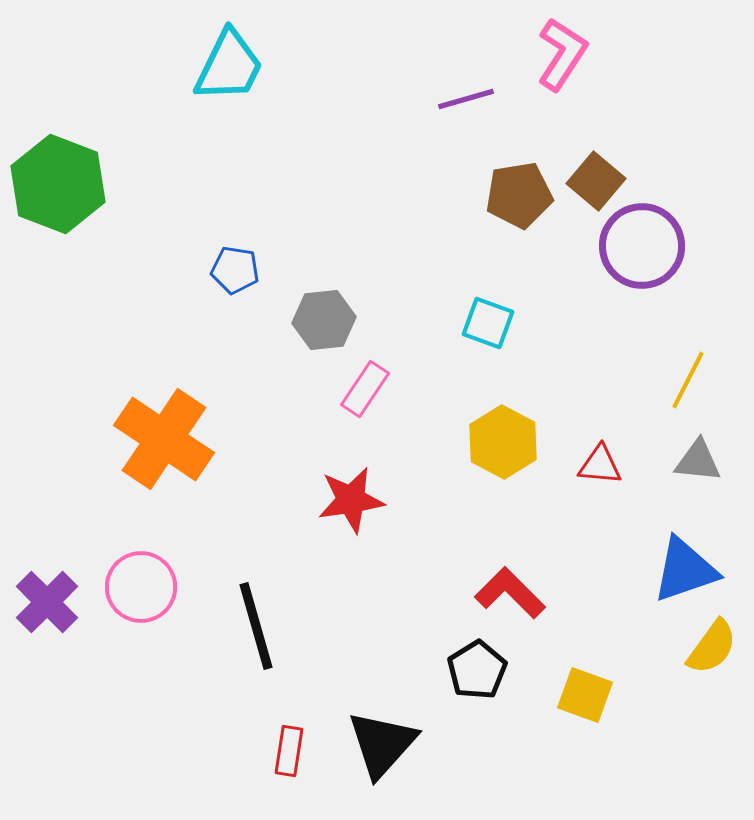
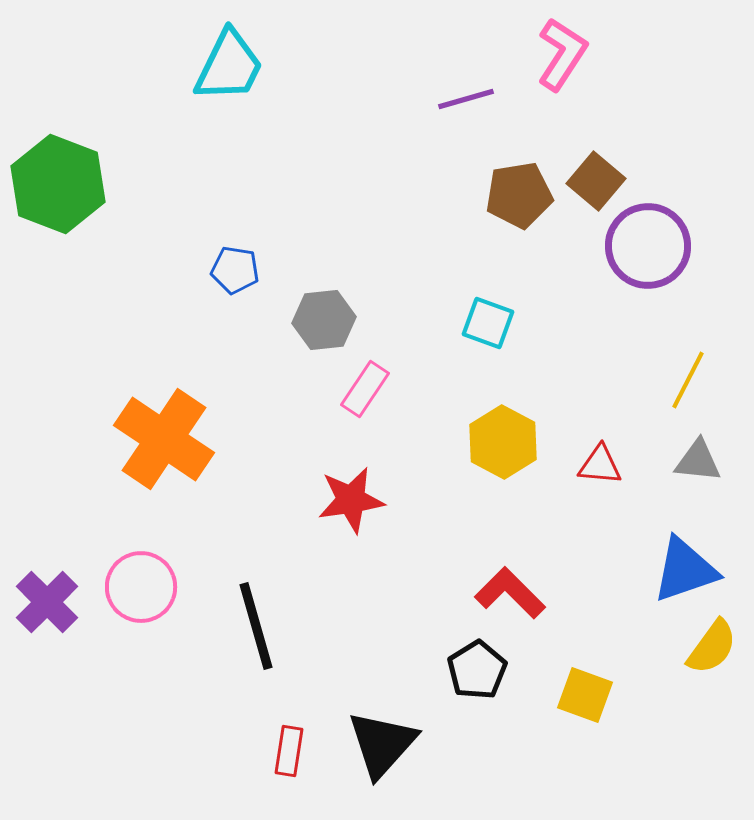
purple circle: moved 6 px right
